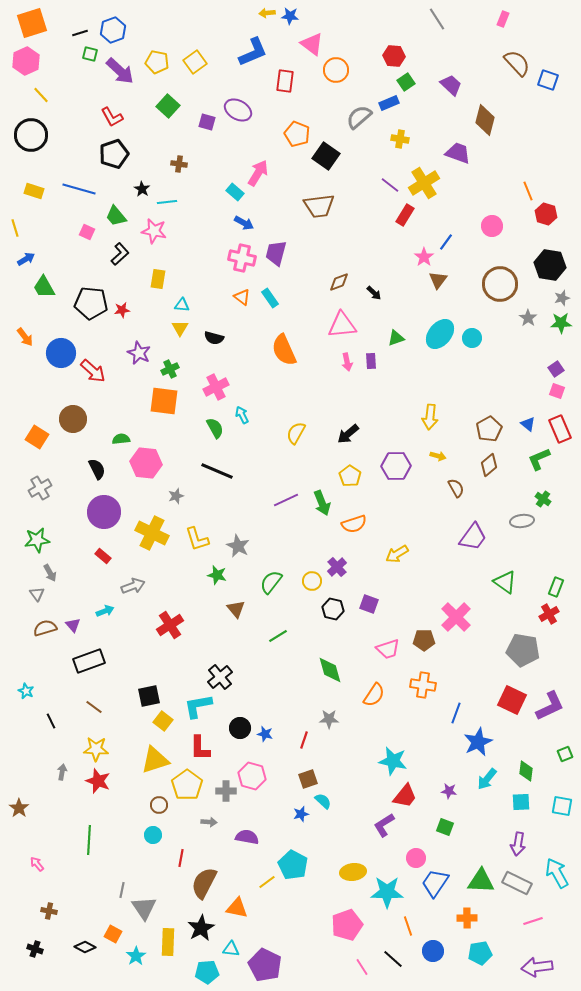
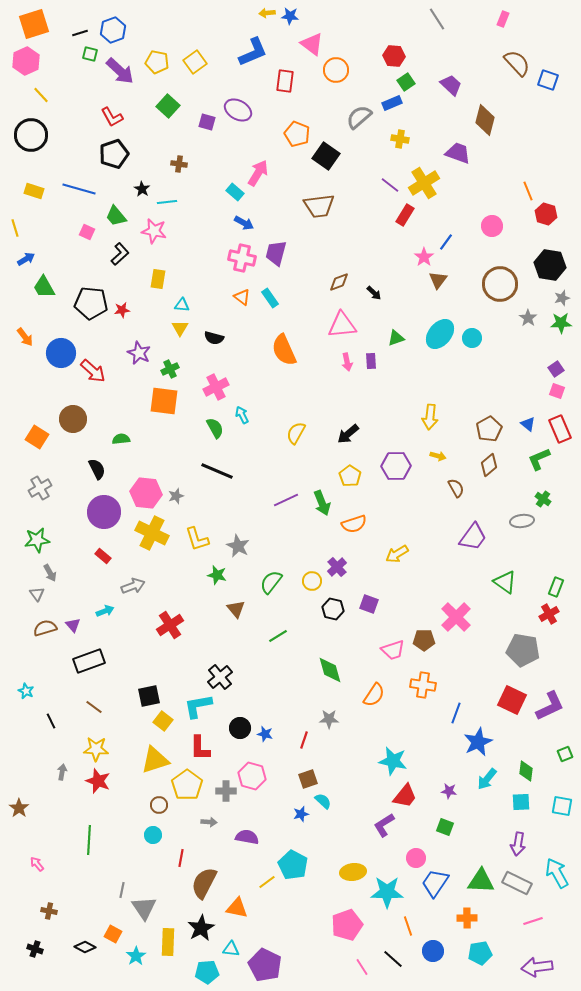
orange square at (32, 23): moved 2 px right, 1 px down
blue rectangle at (389, 103): moved 3 px right
pink hexagon at (146, 463): moved 30 px down
pink trapezoid at (388, 649): moved 5 px right, 1 px down
